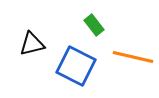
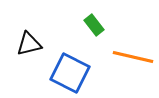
black triangle: moved 3 px left
blue square: moved 6 px left, 7 px down
